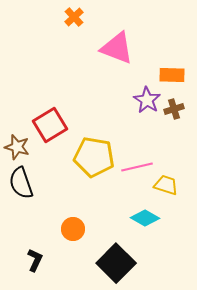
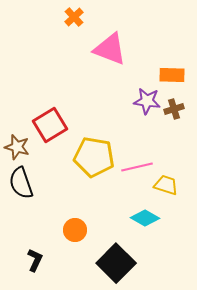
pink triangle: moved 7 px left, 1 px down
purple star: moved 1 px down; rotated 24 degrees counterclockwise
orange circle: moved 2 px right, 1 px down
